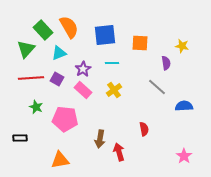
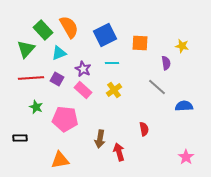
blue square: rotated 20 degrees counterclockwise
purple star: rotated 14 degrees counterclockwise
pink star: moved 2 px right, 1 px down
